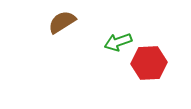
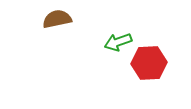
brown semicircle: moved 5 px left, 3 px up; rotated 20 degrees clockwise
